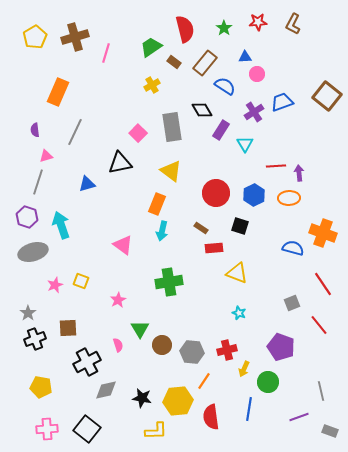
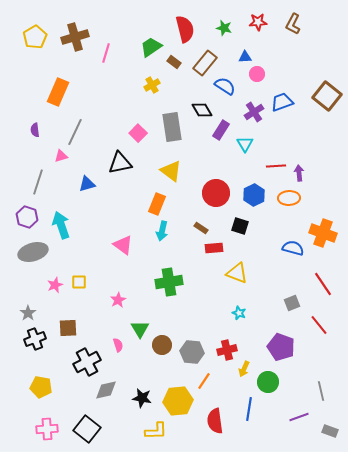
green star at (224, 28): rotated 21 degrees counterclockwise
pink triangle at (46, 156): moved 15 px right
yellow square at (81, 281): moved 2 px left, 1 px down; rotated 21 degrees counterclockwise
red semicircle at (211, 417): moved 4 px right, 4 px down
